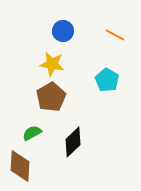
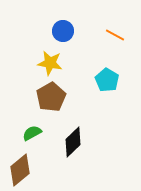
yellow star: moved 2 px left, 1 px up
brown diamond: moved 4 px down; rotated 48 degrees clockwise
